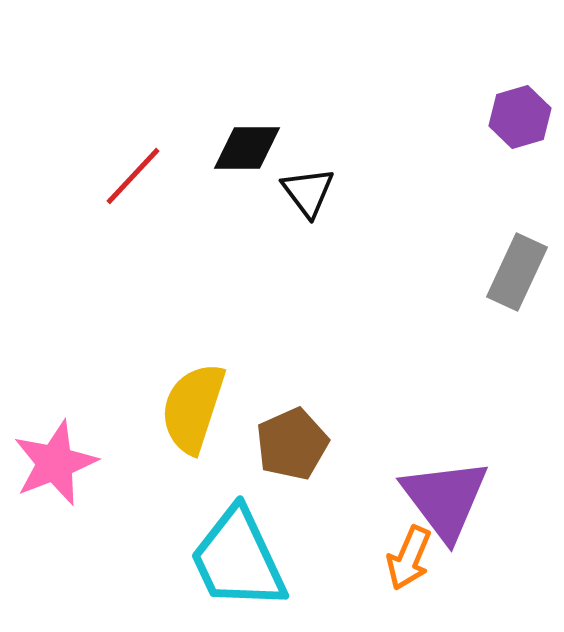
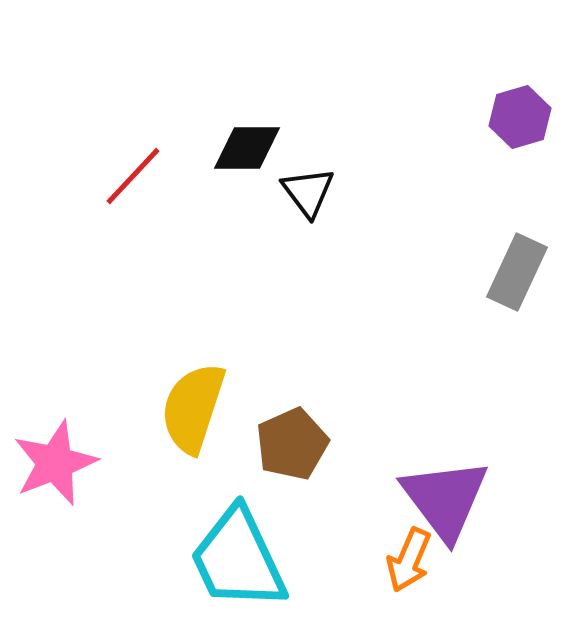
orange arrow: moved 2 px down
